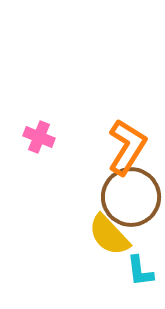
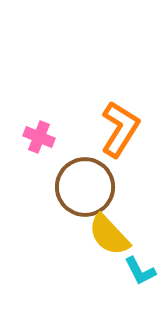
orange L-shape: moved 7 px left, 18 px up
brown circle: moved 46 px left, 10 px up
cyan L-shape: rotated 20 degrees counterclockwise
